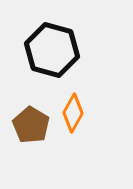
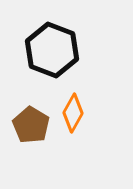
black hexagon: rotated 6 degrees clockwise
